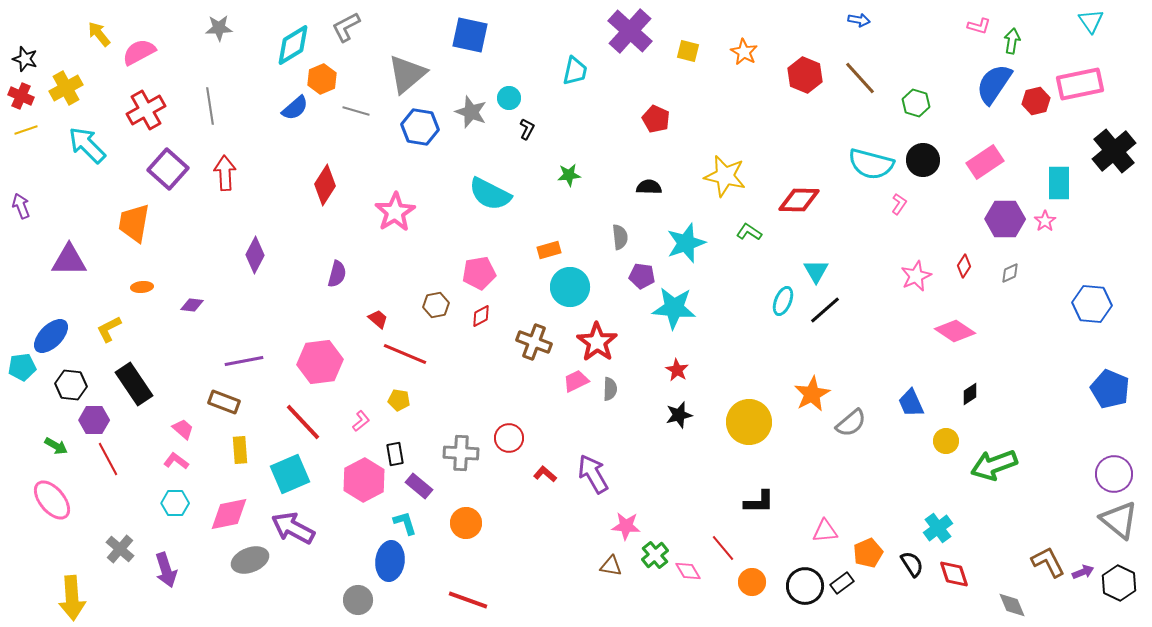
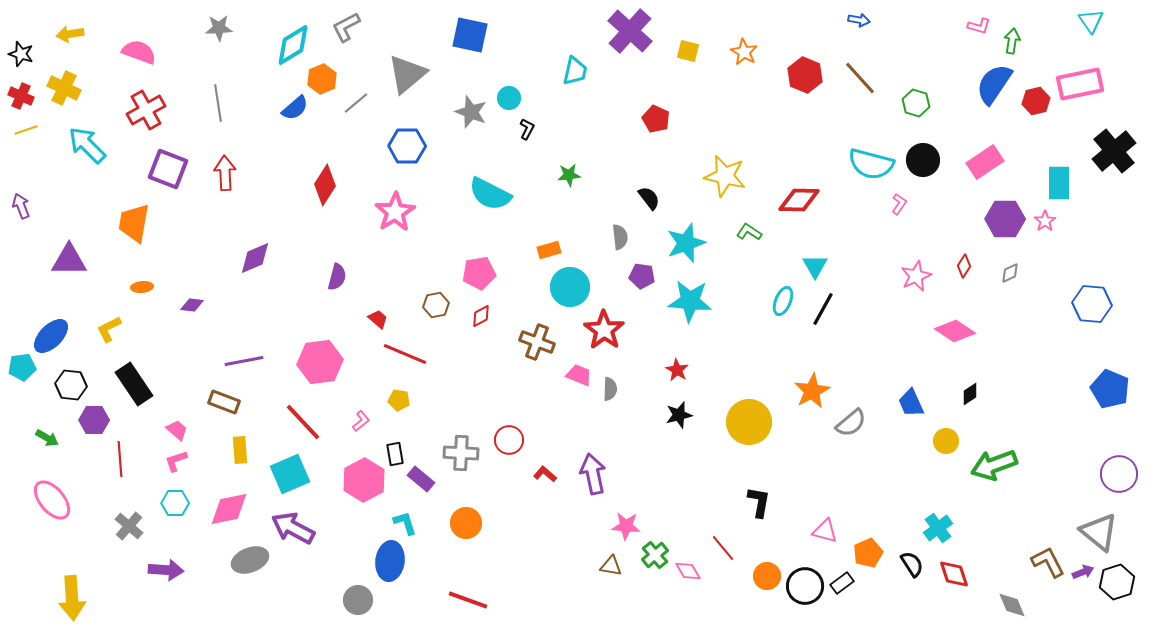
yellow arrow at (99, 34): moved 29 px left; rotated 60 degrees counterclockwise
pink semicircle at (139, 52): rotated 48 degrees clockwise
black star at (25, 59): moved 4 px left, 5 px up
yellow cross at (66, 88): moved 2 px left; rotated 36 degrees counterclockwise
gray line at (210, 106): moved 8 px right, 3 px up
gray line at (356, 111): moved 8 px up; rotated 56 degrees counterclockwise
blue hexagon at (420, 127): moved 13 px left, 19 px down; rotated 9 degrees counterclockwise
purple square at (168, 169): rotated 21 degrees counterclockwise
black semicircle at (649, 187): moved 11 px down; rotated 50 degrees clockwise
purple diamond at (255, 255): moved 3 px down; rotated 39 degrees clockwise
cyan triangle at (816, 271): moved 1 px left, 5 px up
purple semicircle at (337, 274): moved 3 px down
cyan star at (674, 308): moved 16 px right, 7 px up
black line at (825, 310): moved 2 px left, 1 px up; rotated 20 degrees counterclockwise
brown cross at (534, 342): moved 3 px right
red star at (597, 342): moved 7 px right, 12 px up
pink trapezoid at (576, 381): moved 3 px right, 6 px up; rotated 48 degrees clockwise
orange star at (812, 394): moved 3 px up
pink trapezoid at (183, 429): moved 6 px left, 1 px down
red circle at (509, 438): moved 2 px down
green arrow at (56, 446): moved 9 px left, 8 px up
red line at (108, 459): moved 12 px right; rotated 24 degrees clockwise
pink L-shape at (176, 461): rotated 55 degrees counterclockwise
purple arrow at (593, 474): rotated 18 degrees clockwise
purple circle at (1114, 474): moved 5 px right
purple rectangle at (419, 486): moved 2 px right, 7 px up
black L-shape at (759, 502): rotated 80 degrees counterclockwise
pink diamond at (229, 514): moved 5 px up
gray triangle at (1119, 520): moved 20 px left, 12 px down
pink triangle at (825, 531): rotated 20 degrees clockwise
gray cross at (120, 549): moved 9 px right, 23 px up
purple arrow at (166, 570): rotated 68 degrees counterclockwise
orange circle at (752, 582): moved 15 px right, 6 px up
black hexagon at (1119, 583): moved 2 px left, 1 px up; rotated 16 degrees clockwise
